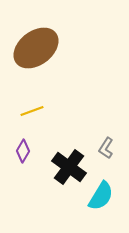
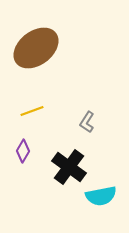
gray L-shape: moved 19 px left, 26 px up
cyan semicircle: rotated 48 degrees clockwise
